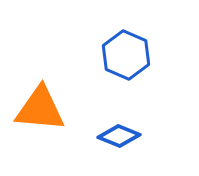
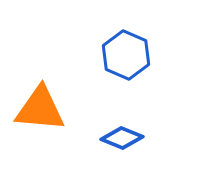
blue diamond: moved 3 px right, 2 px down
